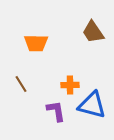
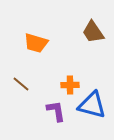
orange trapezoid: rotated 15 degrees clockwise
brown line: rotated 18 degrees counterclockwise
